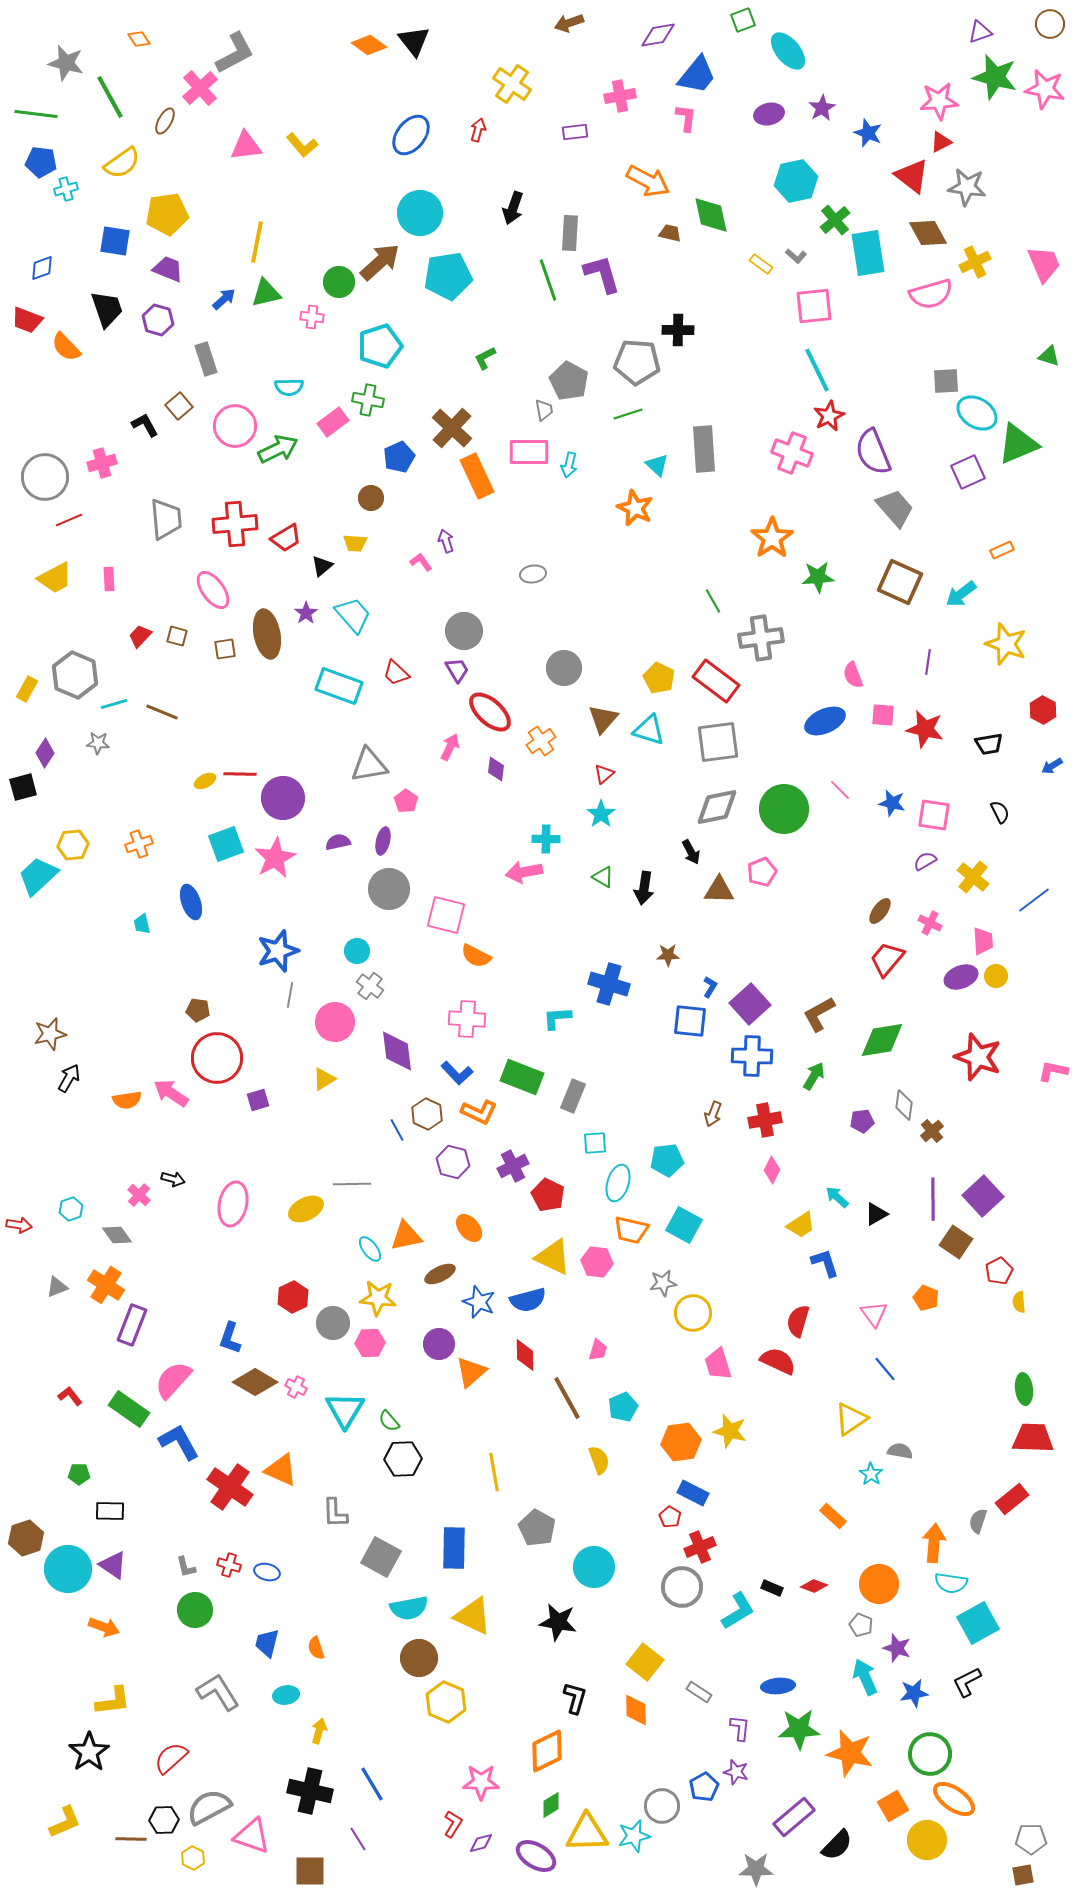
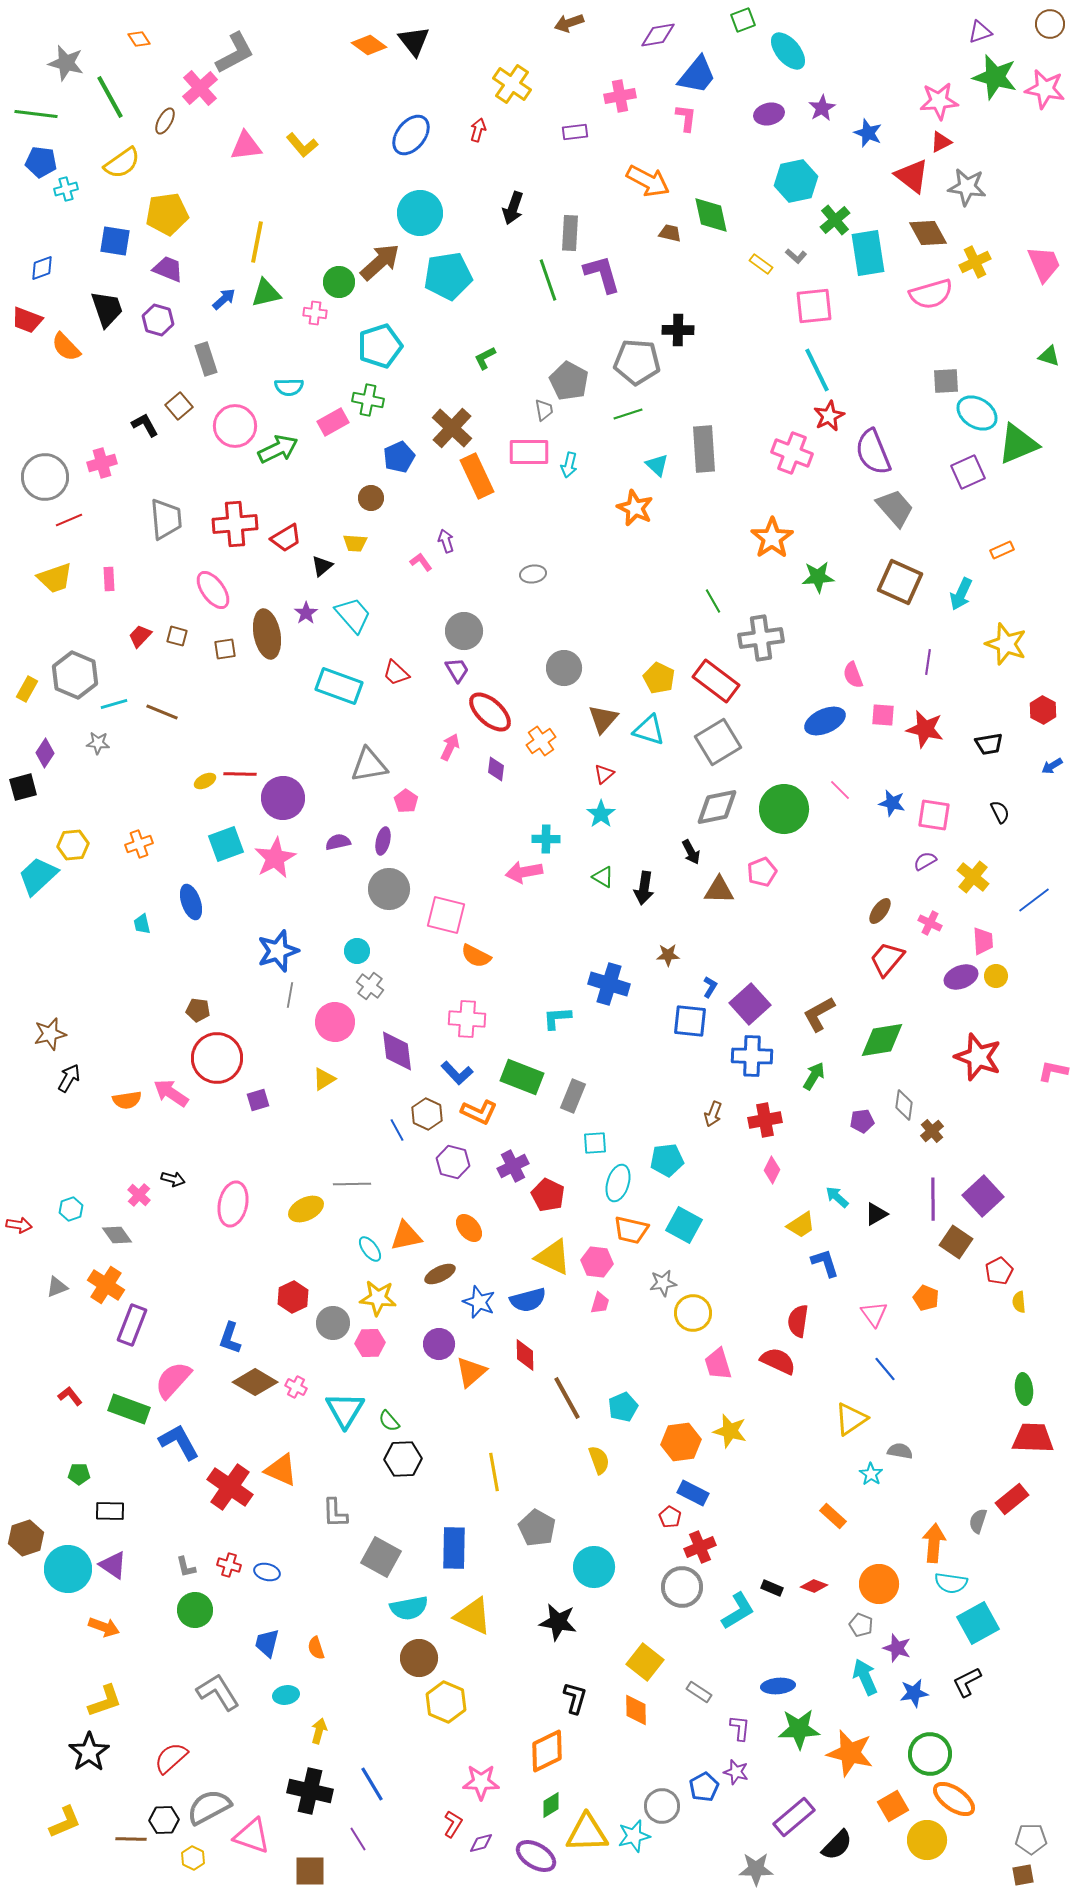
pink cross at (312, 317): moved 3 px right, 4 px up
pink rectangle at (333, 422): rotated 8 degrees clockwise
yellow trapezoid at (55, 578): rotated 9 degrees clockwise
cyan arrow at (961, 594): rotated 28 degrees counterclockwise
gray square at (718, 742): rotated 24 degrees counterclockwise
red semicircle at (798, 1321): rotated 8 degrees counterclockwise
pink trapezoid at (598, 1350): moved 2 px right, 47 px up
green rectangle at (129, 1409): rotated 15 degrees counterclockwise
yellow L-shape at (113, 1701): moved 8 px left; rotated 12 degrees counterclockwise
